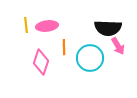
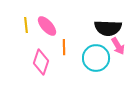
pink ellipse: rotated 55 degrees clockwise
cyan circle: moved 6 px right
